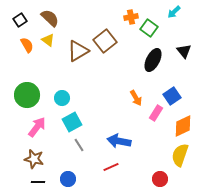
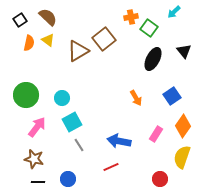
brown semicircle: moved 2 px left, 1 px up
brown square: moved 1 px left, 2 px up
orange semicircle: moved 2 px right, 2 px up; rotated 42 degrees clockwise
black ellipse: moved 1 px up
green circle: moved 1 px left
pink rectangle: moved 21 px down
orange diamond: rotated 30 degrees counterclockwise
yellow semicircle: moved 2 px right, 2 px down
